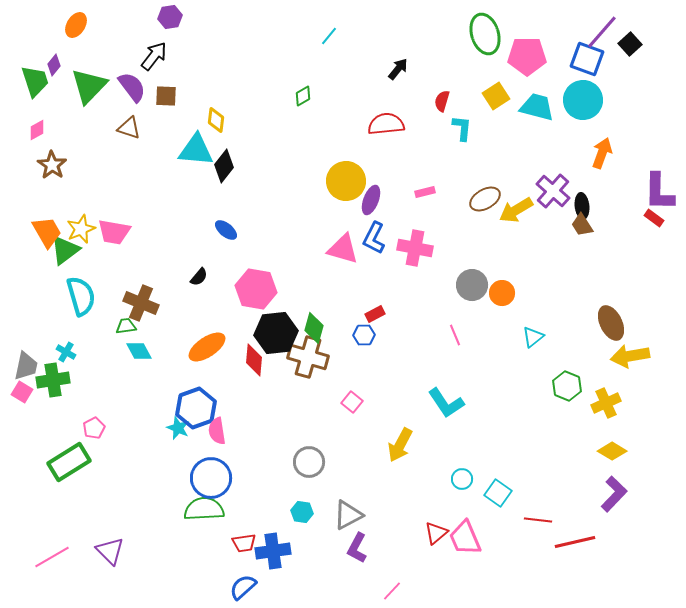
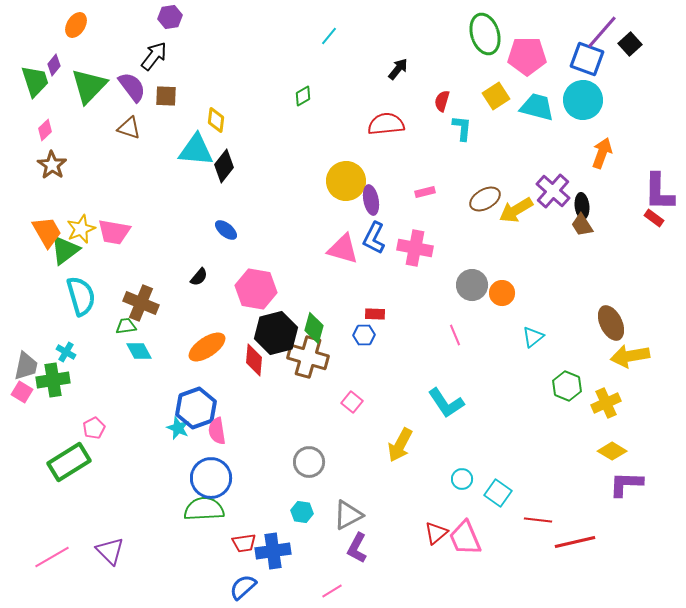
pink diamond at (37, 130): moved 8 px right; rotated 15 degrees counterclockwise
purple ellipse at (371, 200): rotated 32 degrees counterclockwise
red rectangle at (375, 314): rotated 30 degrees clockwise
black hexagon at (276, 333): rotated 9 degrees counterclockwise
purple L-shape at (614, 494): moved 12 px right, 10 px up; rotated 132 degrees counterclockwise
pink line at (392, 591): moved 60 px left; rotated 15 degrees clockwise
